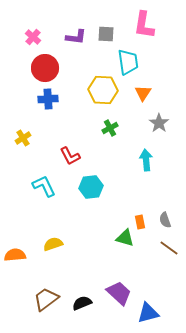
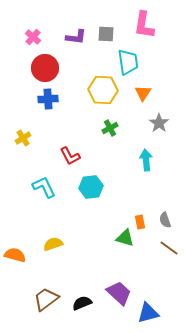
cyan L-shape: moved 1 px down
orange semicircle: rotated 20 degrees clockwise
